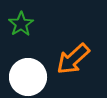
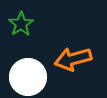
orange arrow: rotated 27 degrees clockwise
